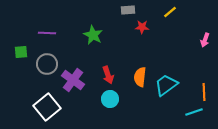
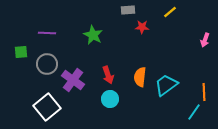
cyan line: rotated 36 degrees counterclockwise
